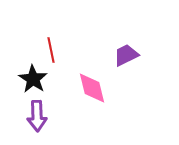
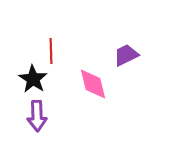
red line: moved 1 px down; rotated 10 degrees clockwise
pink diamond: moved 1 px right, 4 px up
